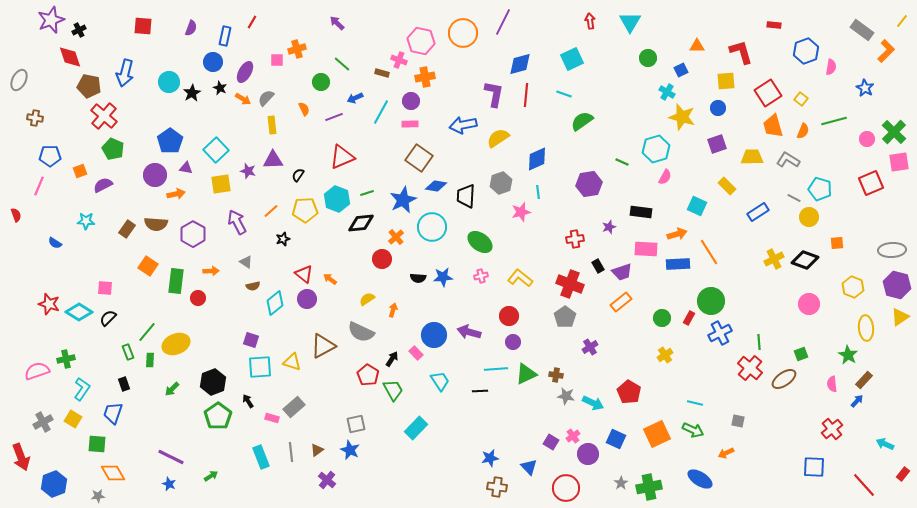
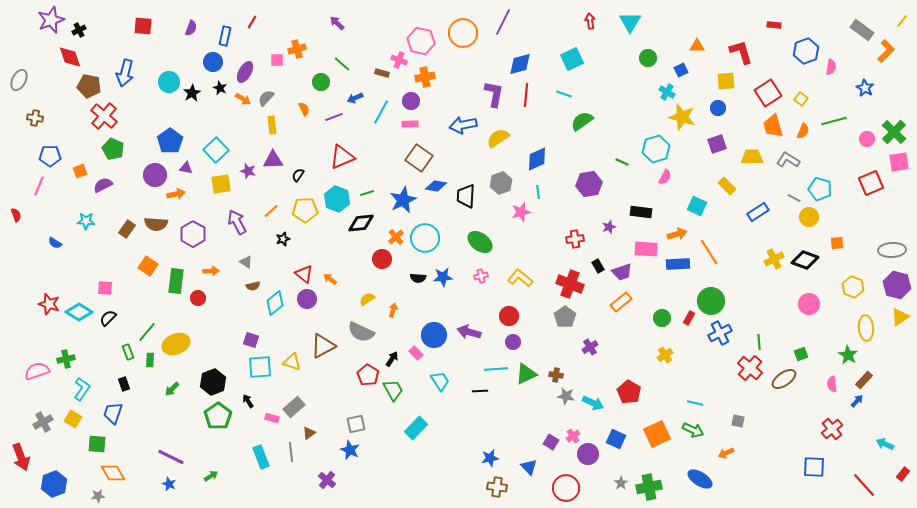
cyan circle at (432, 227): moved 7 px left, 11 px down
brown triangle at (317, 450): moved 8 px left, 17 px up
